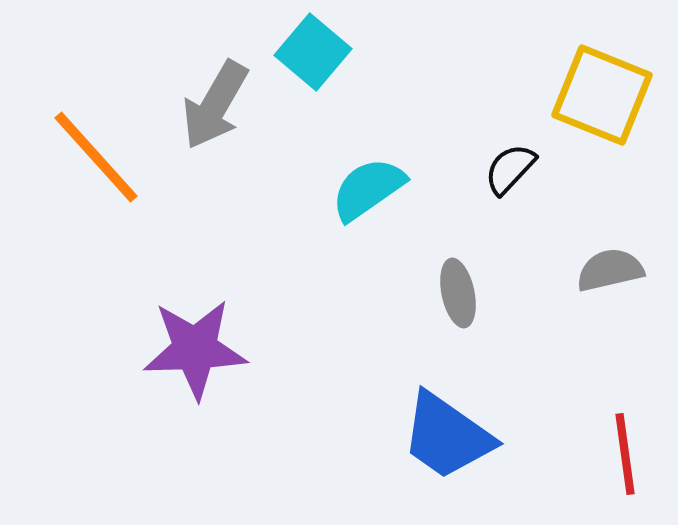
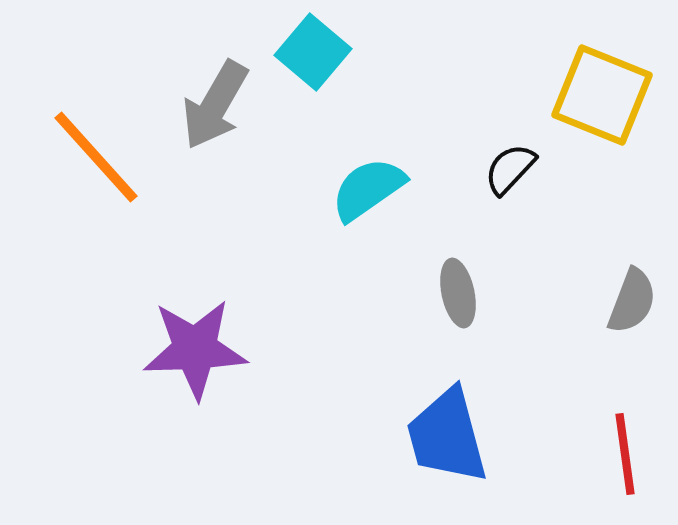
gray semicircle: moved 22 px right, 31 px down; rotated 124 degrees clockwise
blue trapezoid: rotated 40 degrees clockwise
